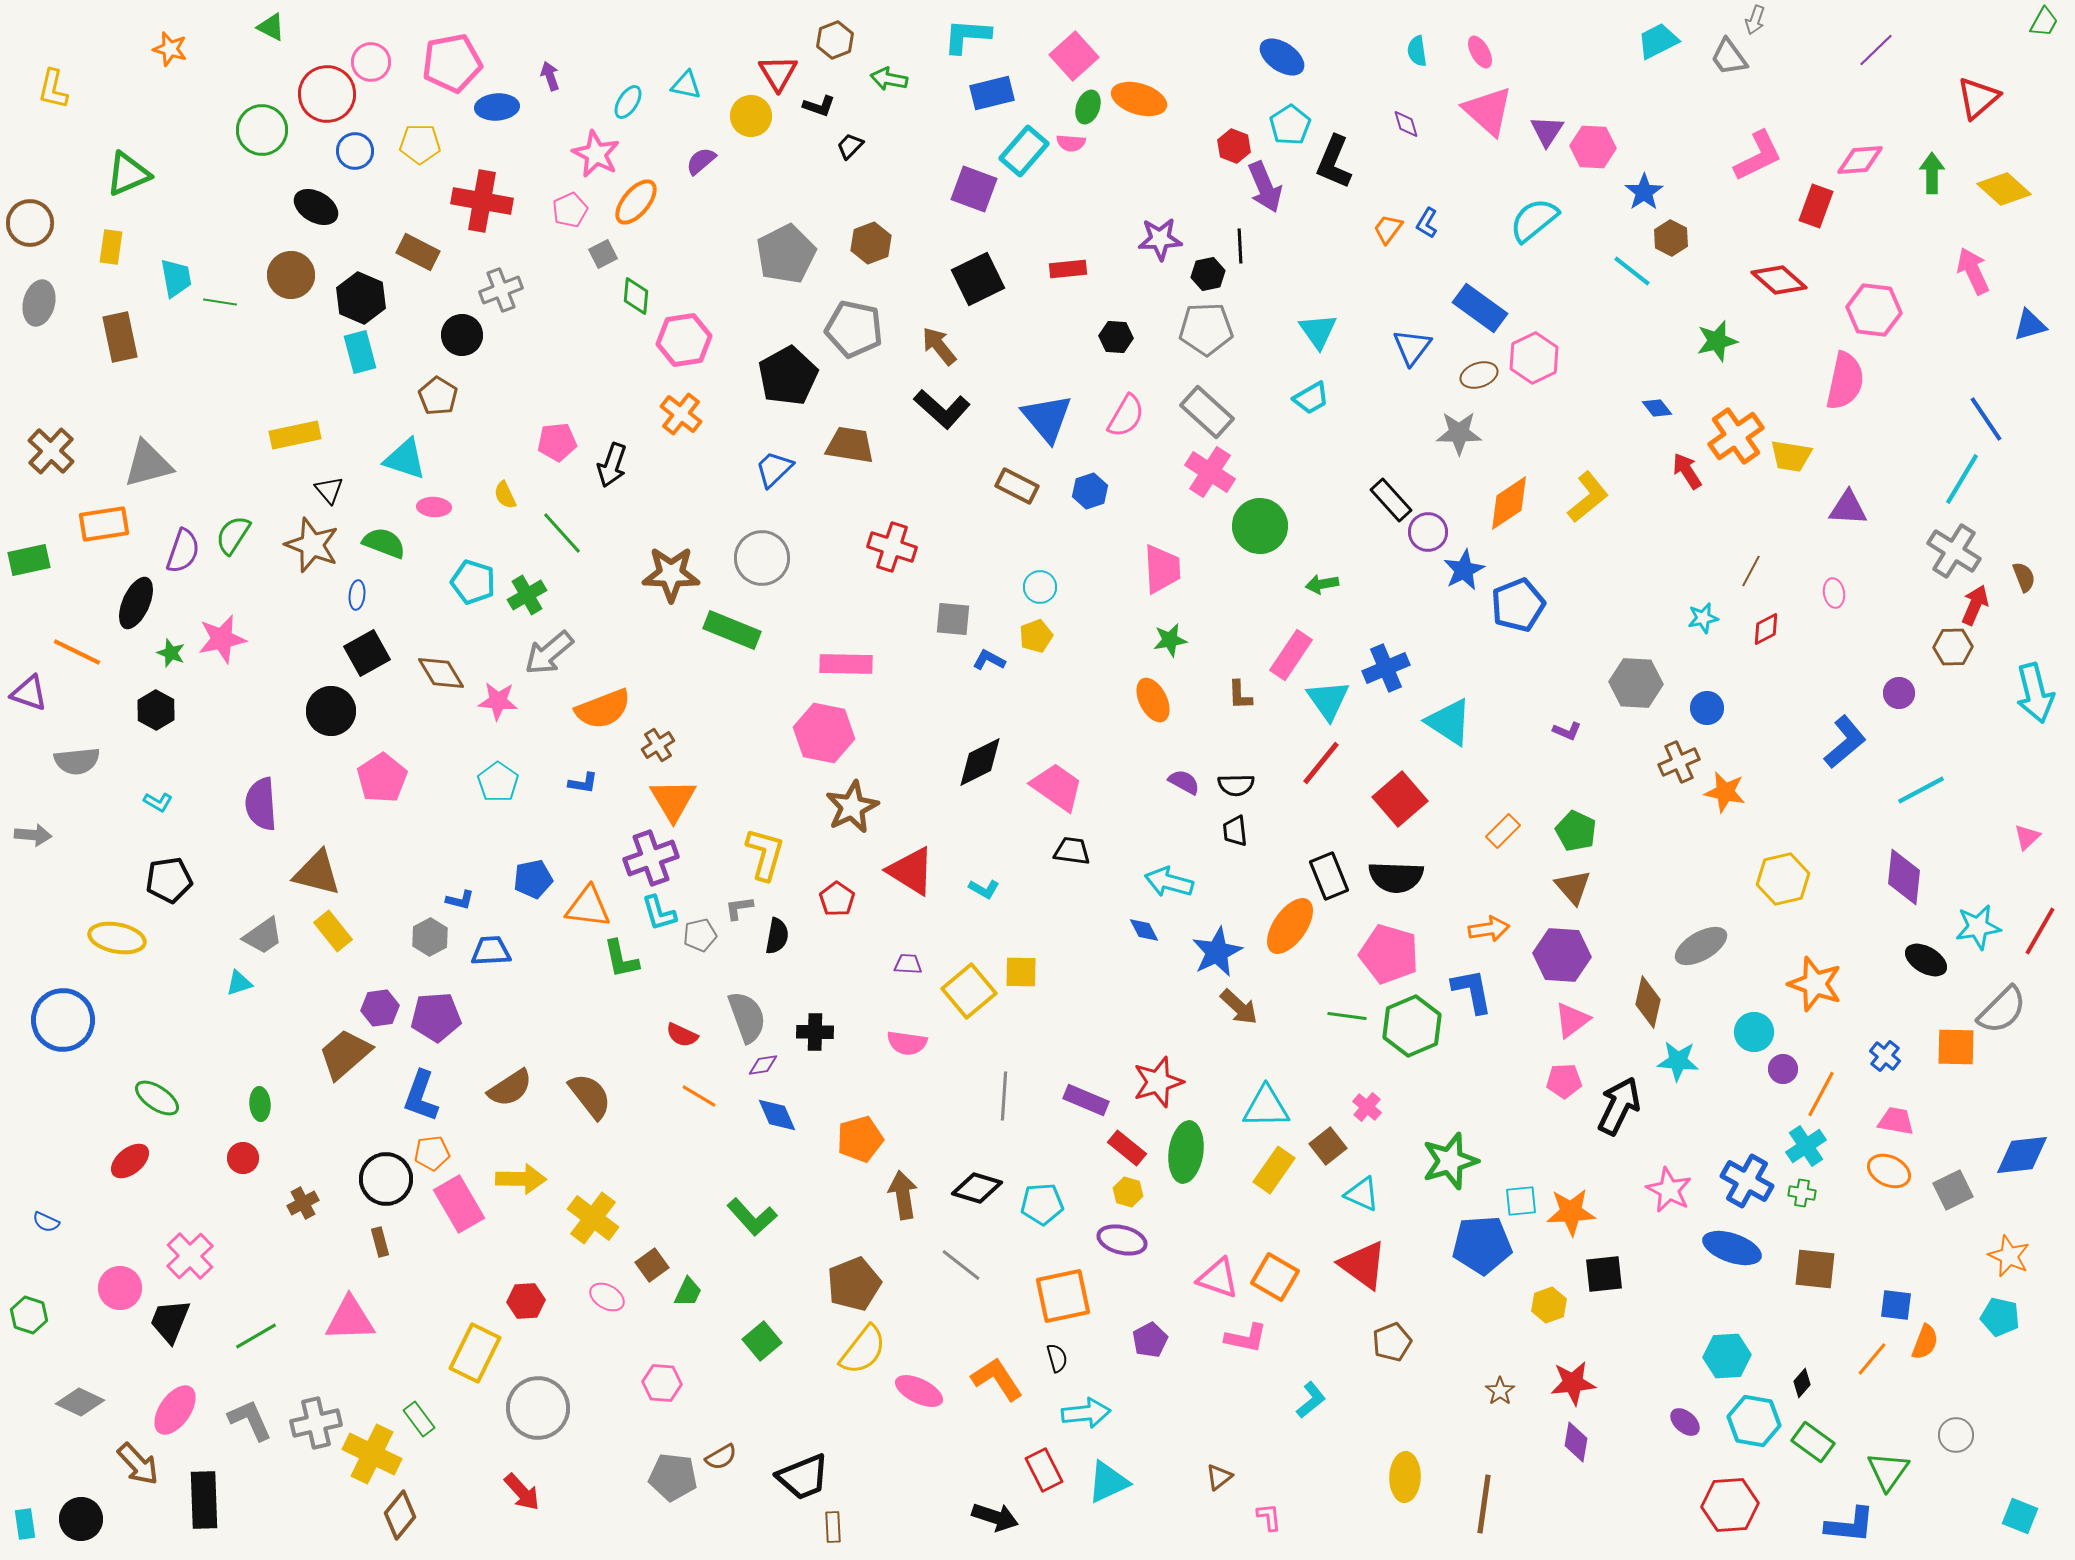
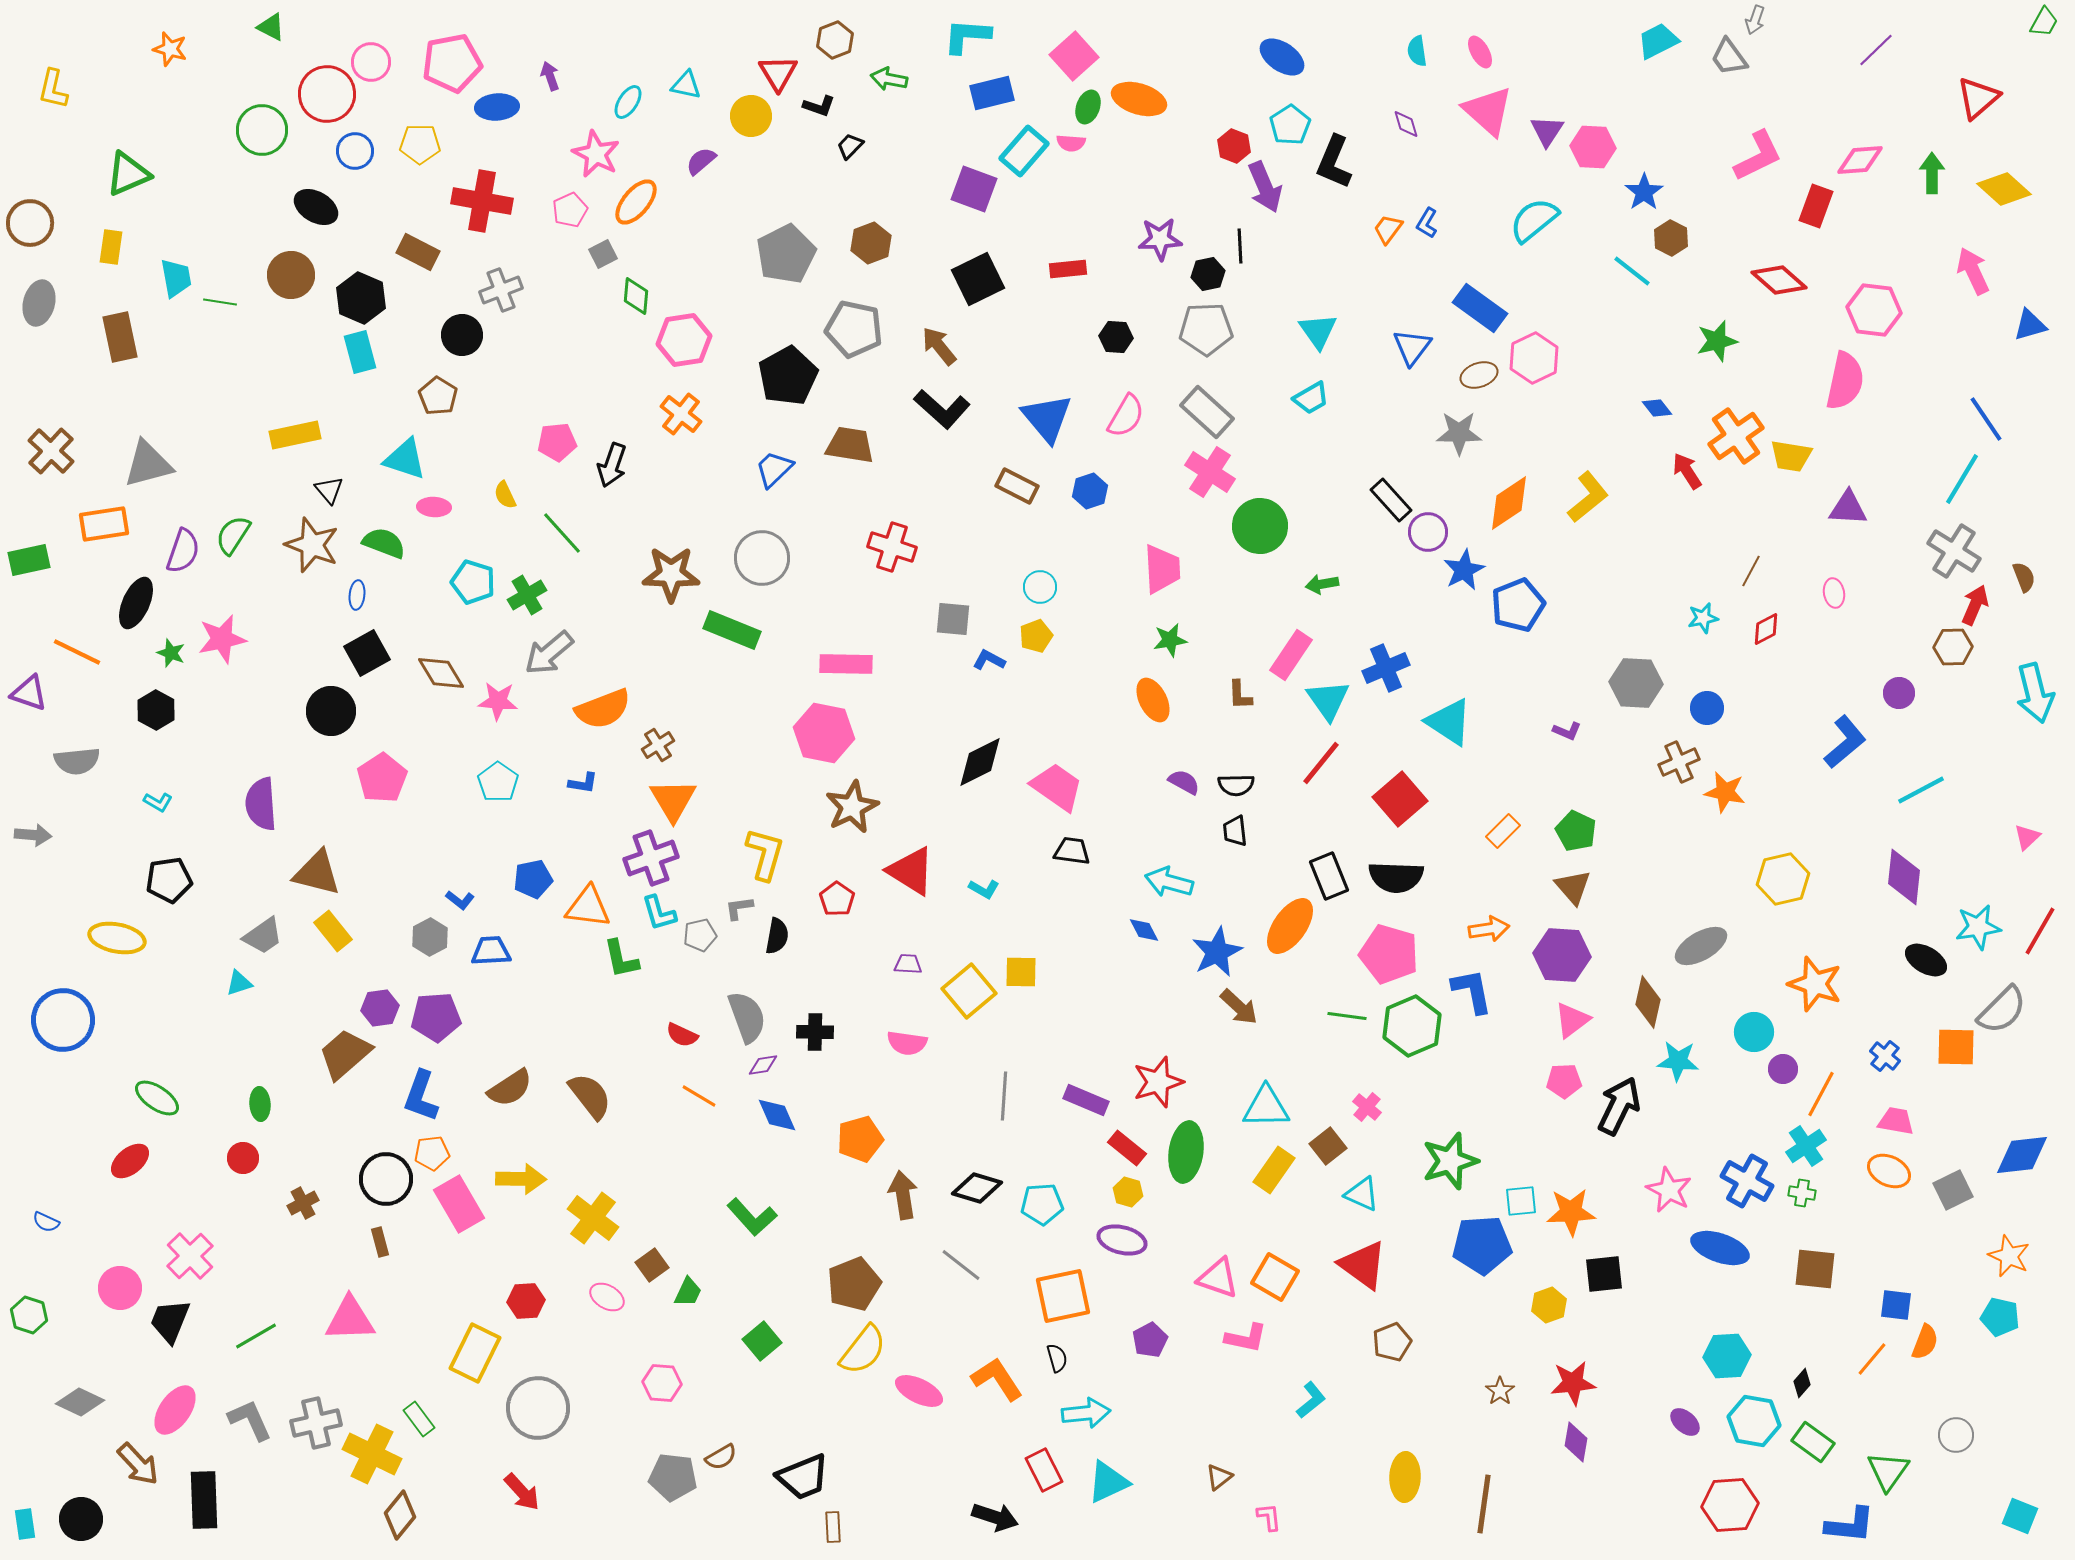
blue L-shape at (460, 900): rotated 24 degrees clockwise
blue ellipse at (1732, 1248): moved 12 px left
